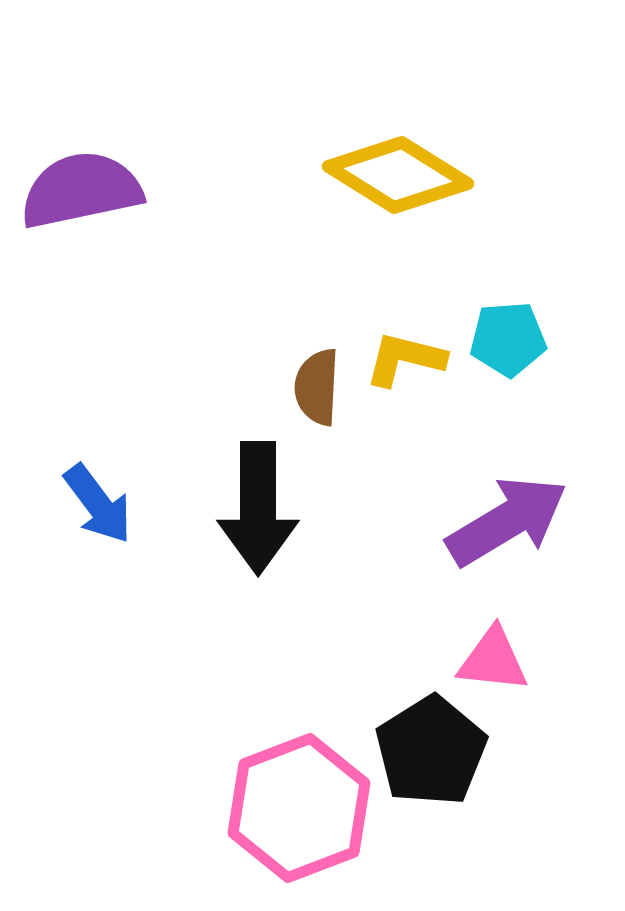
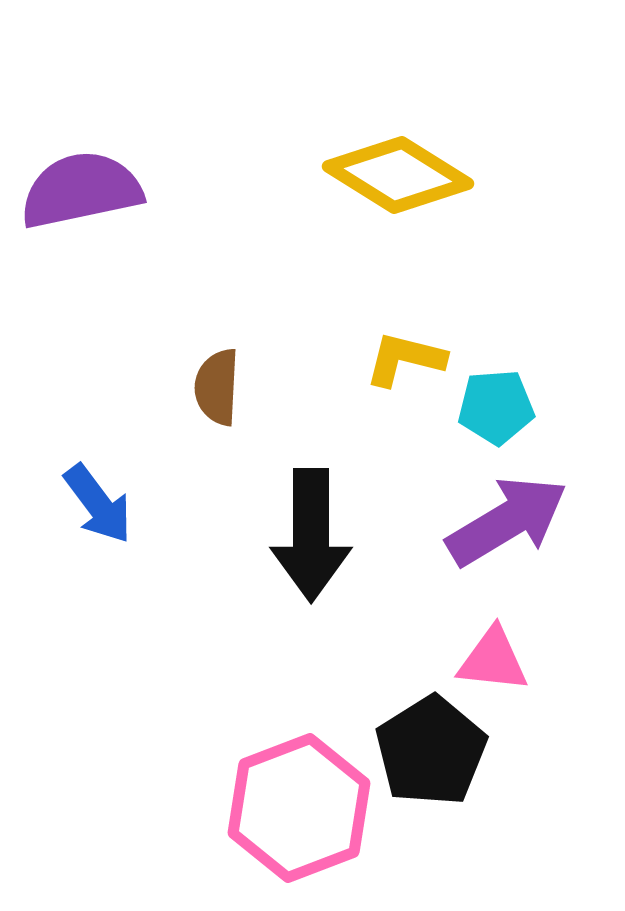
cyan pentagon: moved 12 px left, 68 px down
brown semicircle: moved 100 px left
black arrow: moved 53 px right, 27 px down
